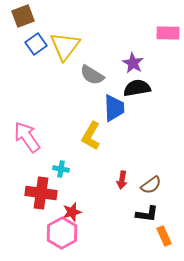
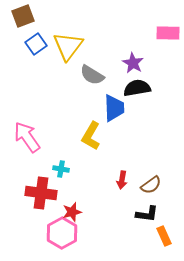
yellow triangle: moved 3 px right
